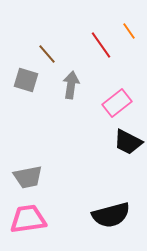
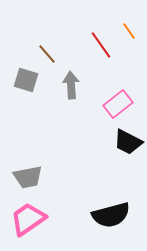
gray arrow: rotated 12 degrees counterclockwise
pink rectangle: moved 1 px right, 1 px down
pink trapezoid: rotated 27 degrees counterclockwise
